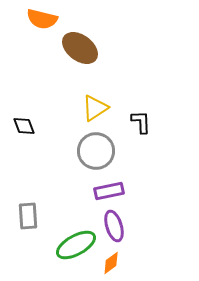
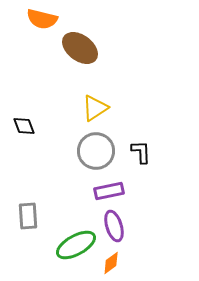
black L-shape: moved 30 px down
